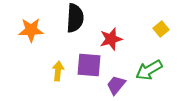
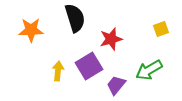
black semicircle: rotated 20 degrees counterclockwise
yellow square: rotated 21 degrees clockwise
purple square: moved 1 px down; rotated 36 degrees counterclockwise
